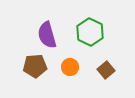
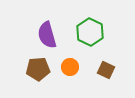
brown pentagon: moved 3 px right, 3 px down
brown square: rotated 24 degrees counterclockwise
